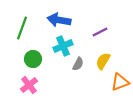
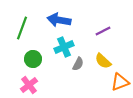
purple line: moved 3 px right, 1 px up
cyan cross: moved 1 px right, 1 px down
yellow semicircle: rotated 78 degrees counterclockwise
